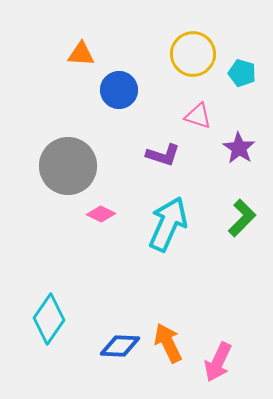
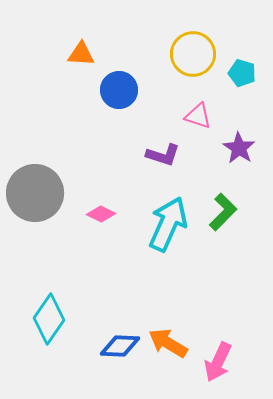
gray circle: moved 33 px left, 27 px down
green L-shape: moved 19 px left, 6 px up
orange arrow: rotated 33 degrees counterclockwise
